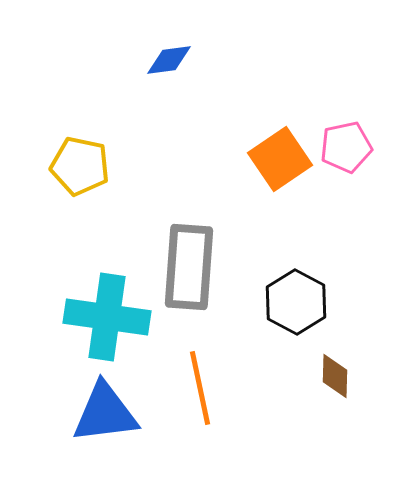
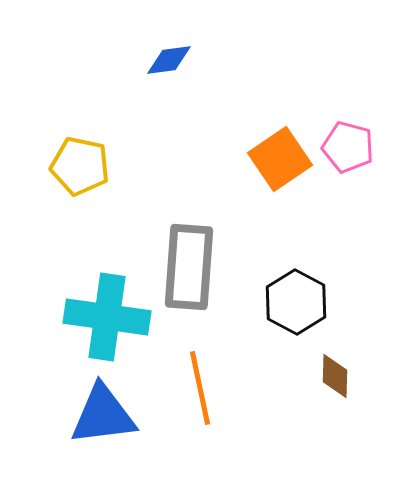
pink pentagon: moved 2 px right; rotated 27 degrees clockwise
blue triangle: moved 2 px left, 2 px down
